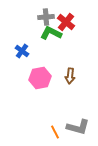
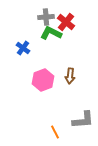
blue cross: moved 1 px right, 3 px up
pink hexagon: moved 3 px right, 2 px down; rotated 10 degrees counterclockwise
gray L-shape: moved 5 px right, 7 px up; rotated 20 degrees counterclockwise
